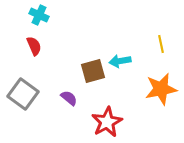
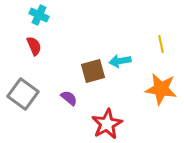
orange star: rotated 20 degrees clockwise
red star: moved 2 px down
